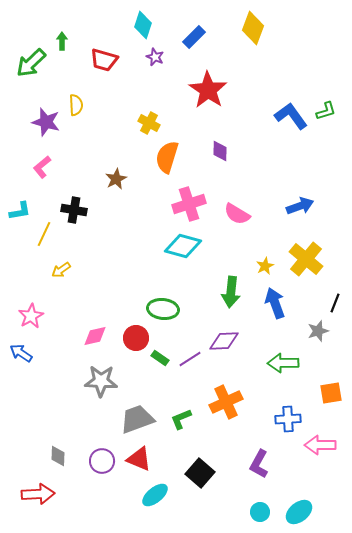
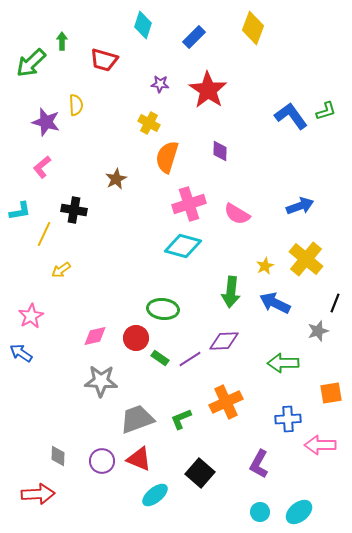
purple star at (155, 57): moved 5 px right, 27 px down; rotated 18 degrees counterclockwise
blue arrow at (275, 303): rotated 44 degrees counterclockwise
